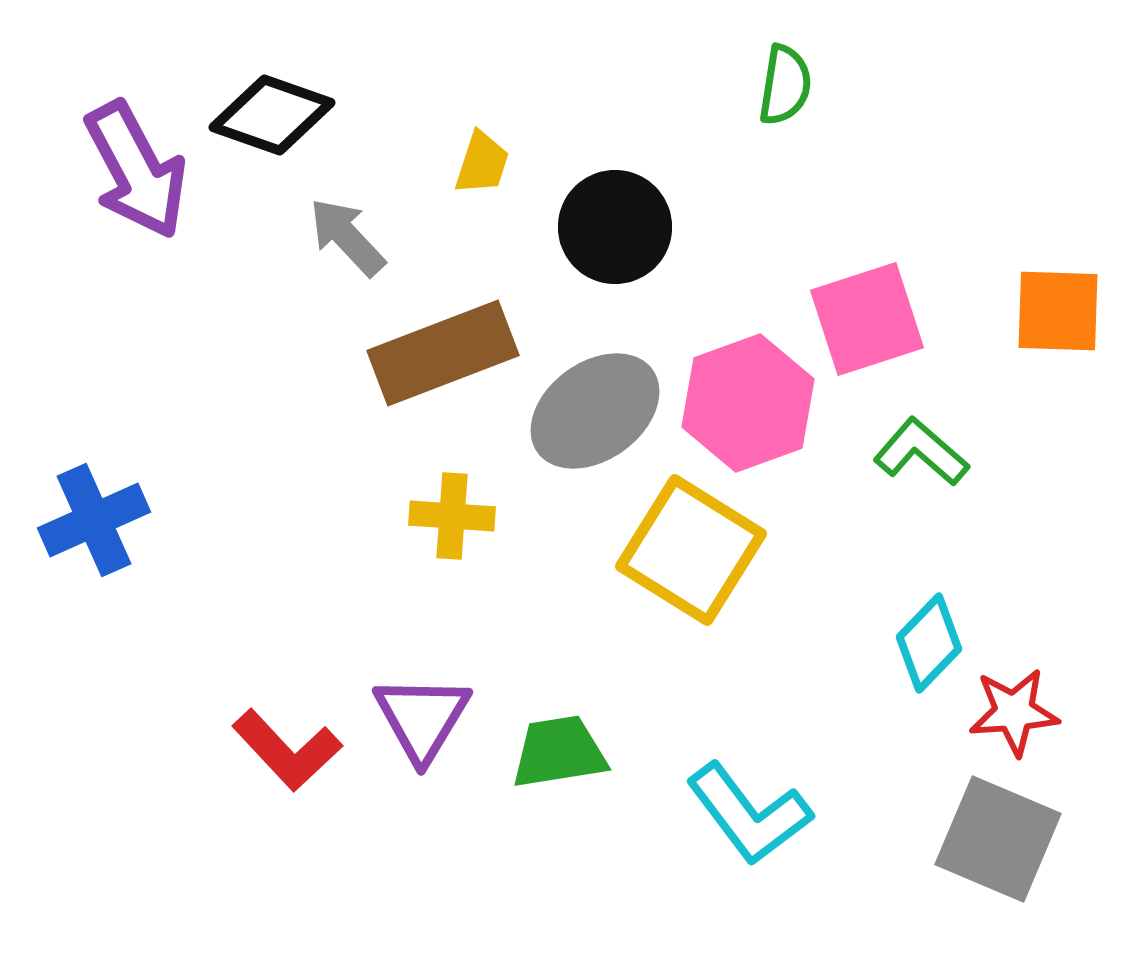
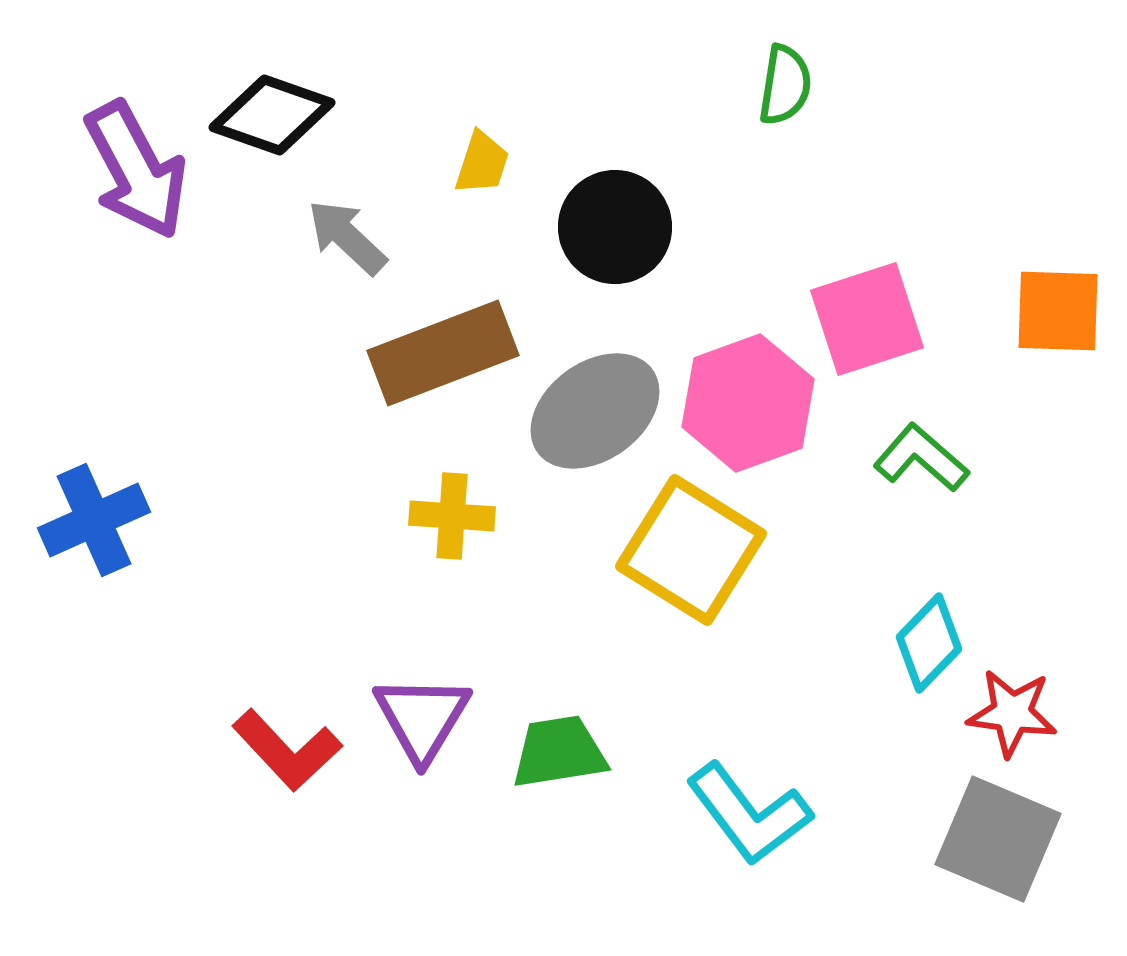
gray arrow: rotated 4 degrees counterclockwise
green L-shape: moved 6 px down
red star: moved 2 px left, 1 px down; rotated 12 degrees clockwise
